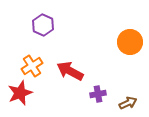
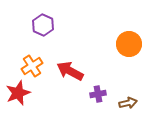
orange circle: moved 1 px left, 2 px down
red star: moved 2 px left
brown arrow: rotated 12 degrees clockwise
